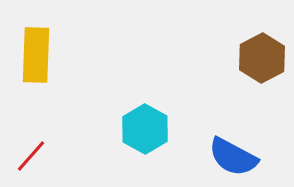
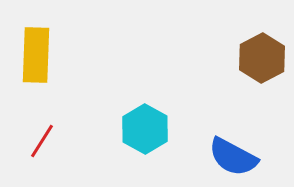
red line: moved 11 px right, 15 px up; rotated 9 degrees counterclockwise
